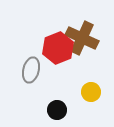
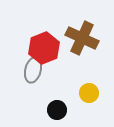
red hexagon: moved 14 px left
gray ellipse: moved 2 px right
yellow circle: moved 2 px left, 1 px down
